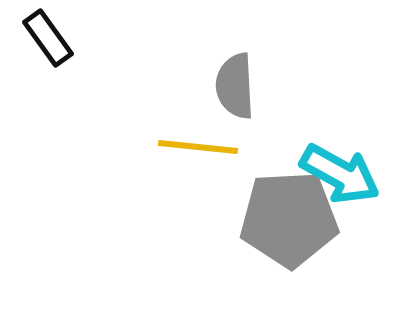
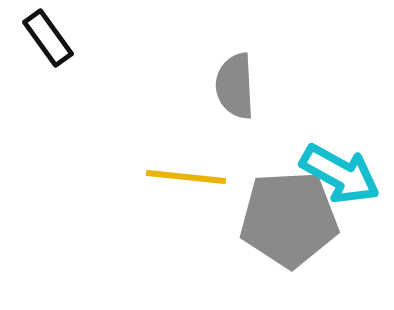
yellow line: moved 12 px left, 30 px down
